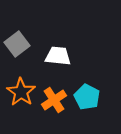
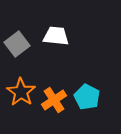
white trapezoid: moved 2 px left, 20 px up
